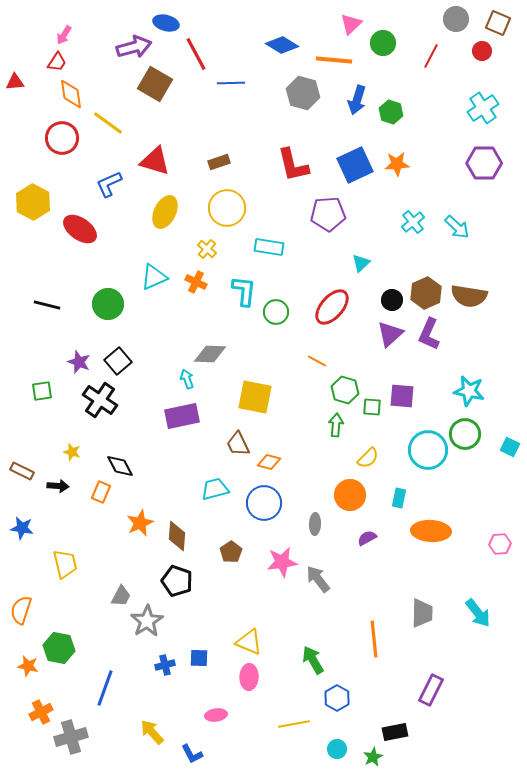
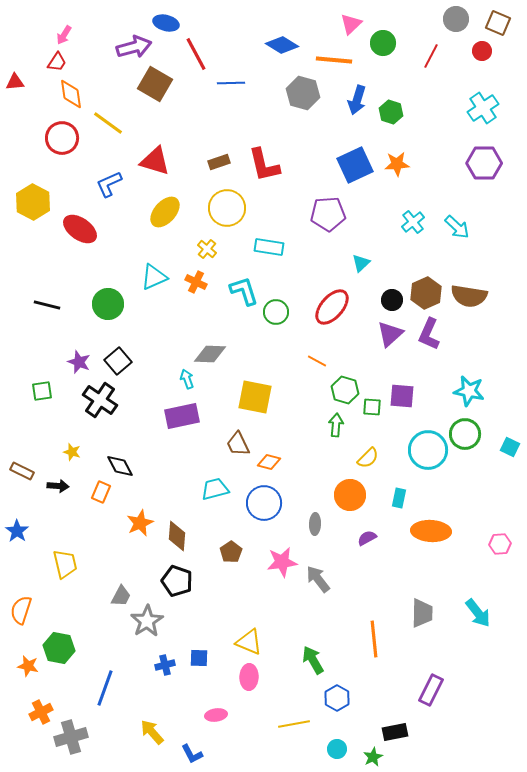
red L-shape at (293, 165): moved 29 px left
yellow ellipse at (165, 212): rotated 16 degrees clockwise
cyan L-shape at (244, 291): rotated 24 degrees counterclockwise
blue star at (22, 528): moved 5 px left, 3 px down; rotated 25 degrees clockwise
